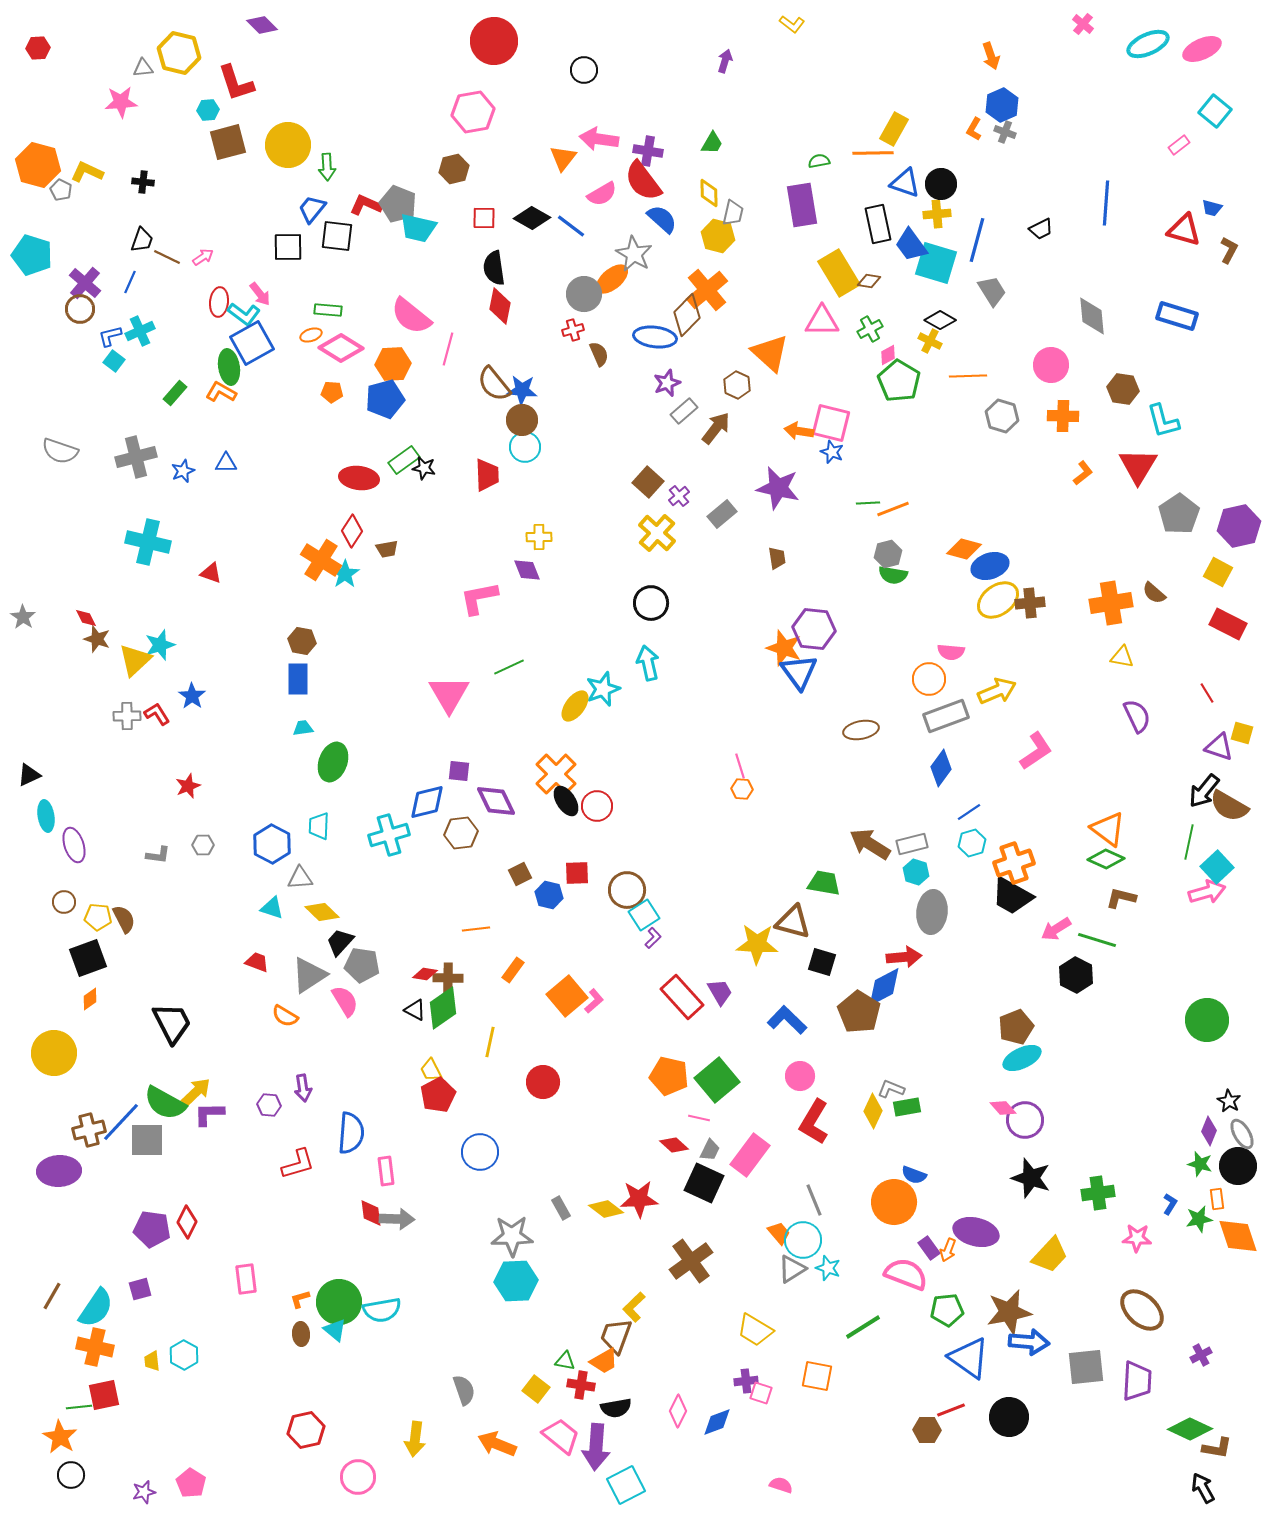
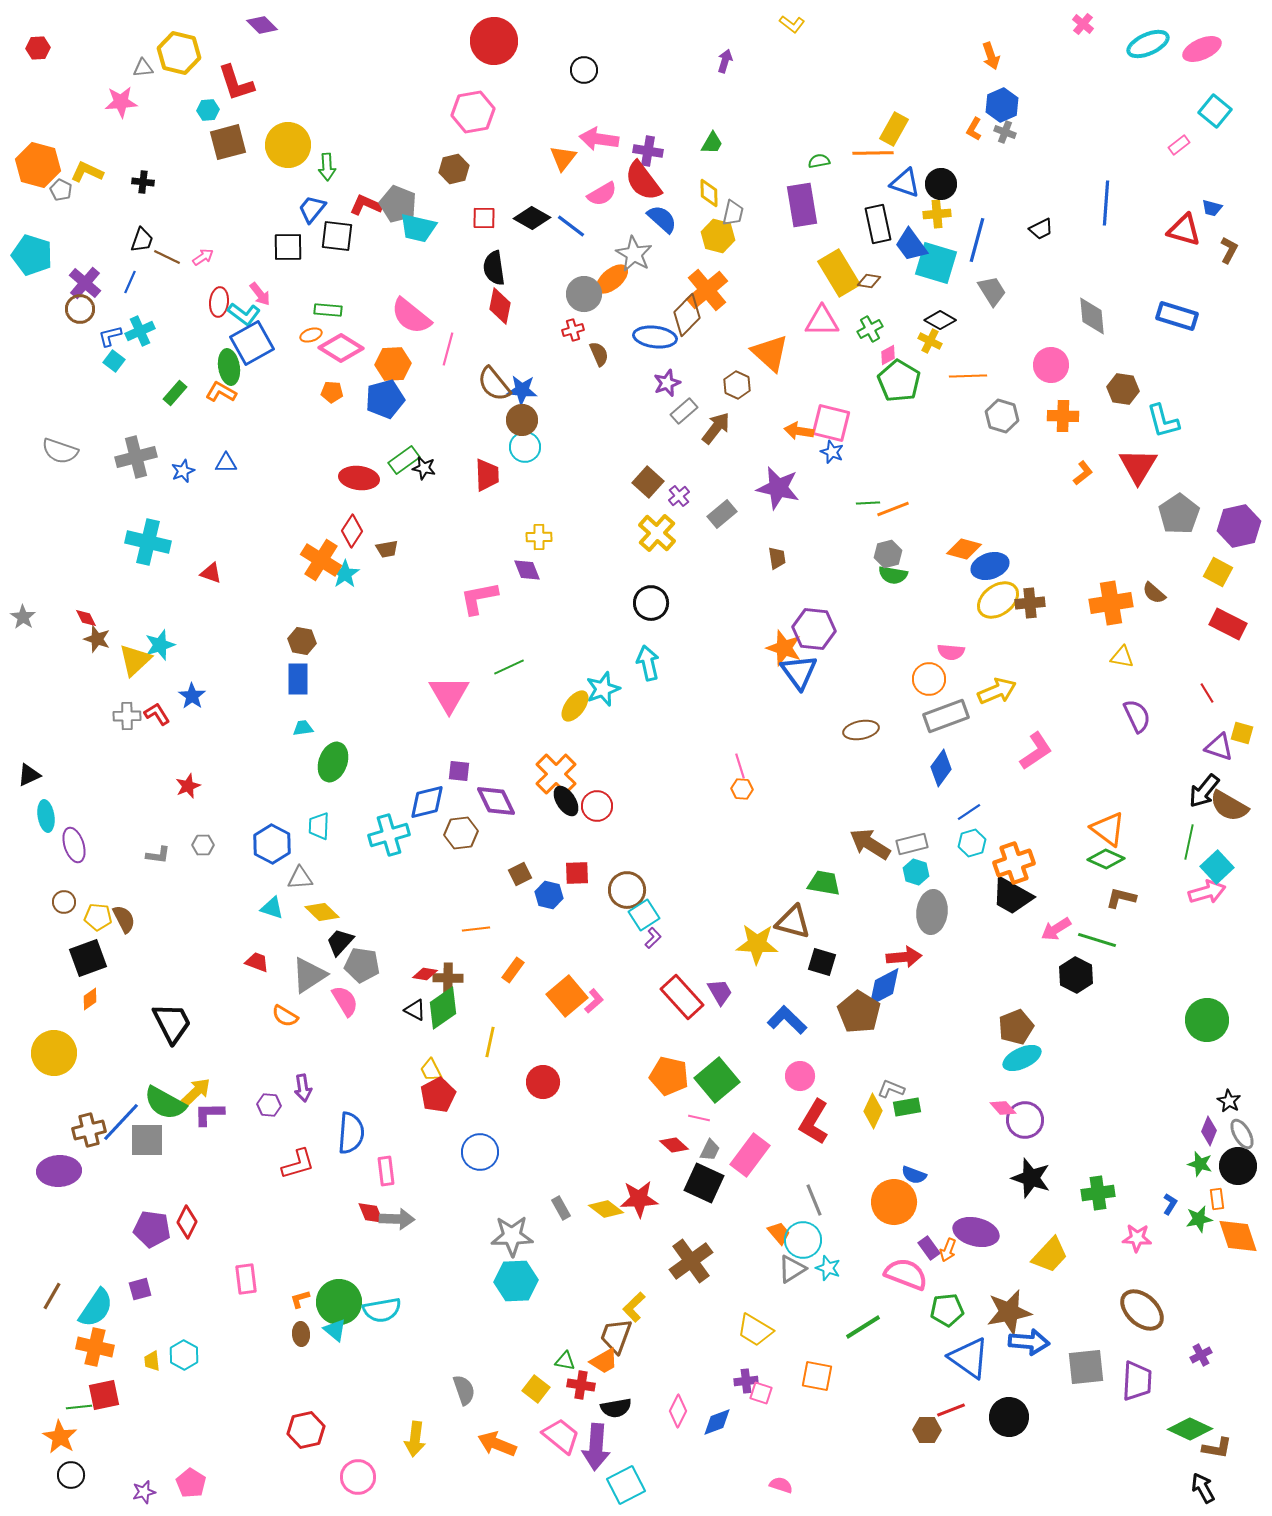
red diamond at (371, 1213): rotated 16 degrees counterclockwise
